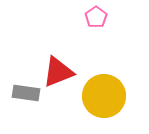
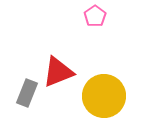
pink pentagon: moved 1 px left, 1 px up
gray rectangle: moved 1 px right; rotated 76 degrees counterclockwise
